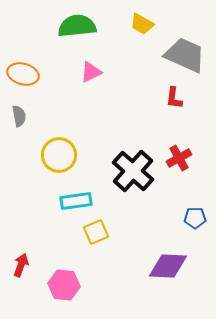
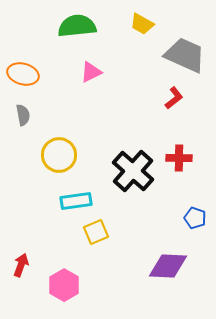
red L-shape: rotated 135 degrees counterclockwise
gray semicircle: moved 4 px right, 1 px up
red cross: rotated 30 degrees clockwise
blue pentagon: rotated 20 degrees clockwise
pink hexagon: rotated 24 degrees clockwise
